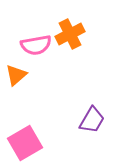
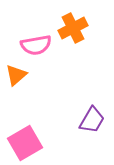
orange cross: moved 3 px right, 6 px up
